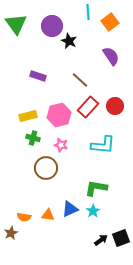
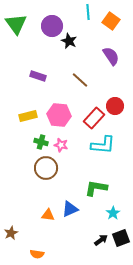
orange square: moved 1 px right, 1 px up; rotated 18 degrees counterclockwise
red rectangle: moved 6 px right, 11 px down
pink hexagon: rotated 20 degrees clockwise
green cross: moved 8 px right, 4 px down
cyan star: moved 20 px right, 2 px down
orange semicircle: moved 13 px right, 37 px down
